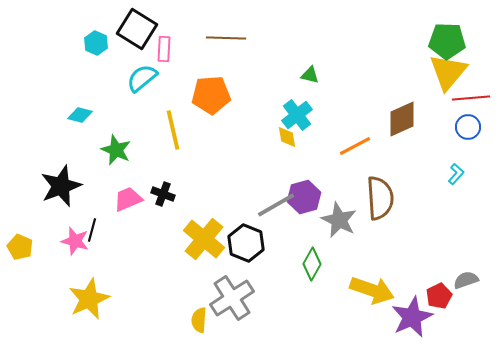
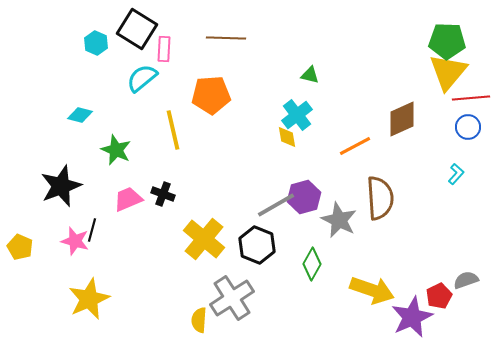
black hexagon: moved 11 px right, 2 px down
